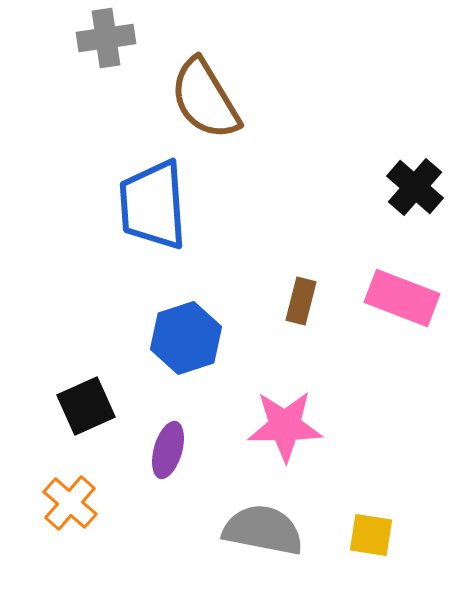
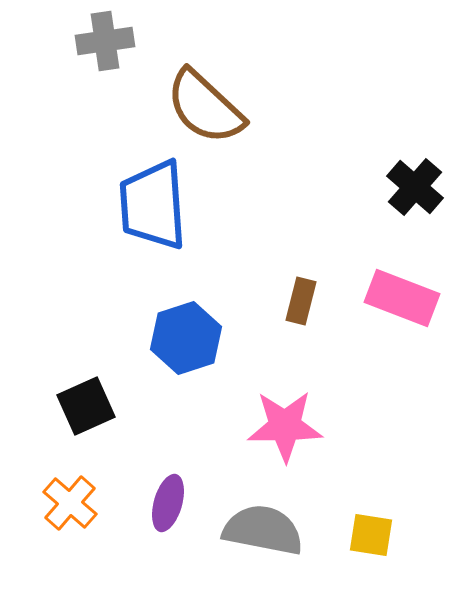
gray cross: moved 1 px left, 3 px down
brown semicircle: moved 8 px down; rotated 16 degrees counterclockwise
purple ellipse: moved 53 px down
